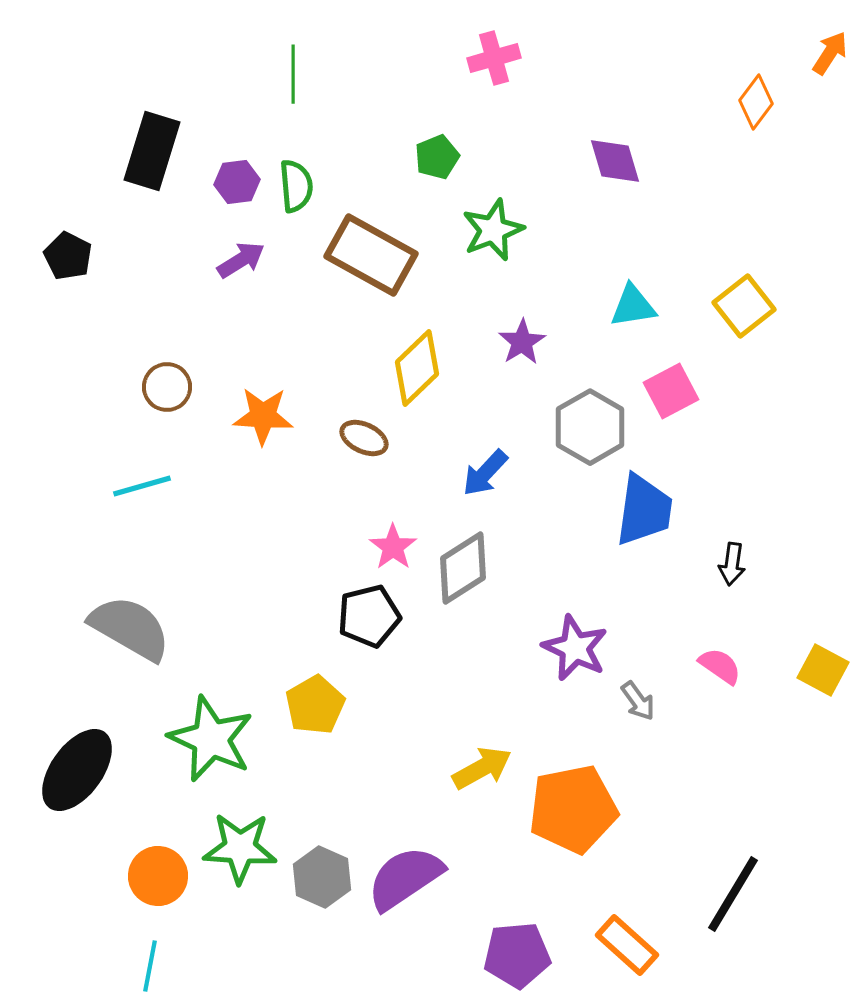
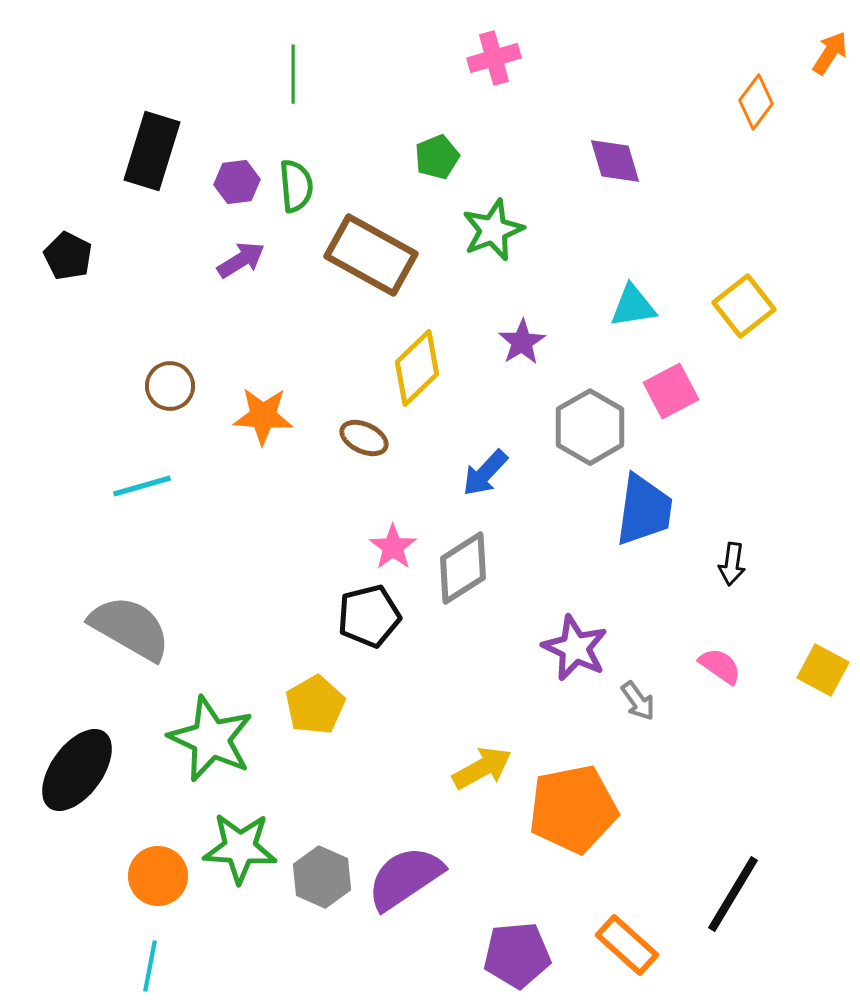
brown circle at (167, 387): moved 3 px right, 1 px up
